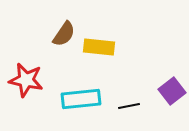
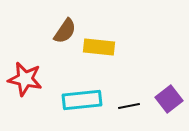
brown semicircle: moved 1 px right, 3 px up
red star: moved 1 px left, 1 px up
purple square: moved 3 px left, 8 px down
cyan rectangle: moved 1 px right, 1 px down
